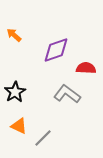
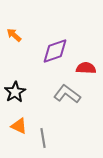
purple diamond: moved 1 px left, 1 px down
gray line: rotated 54 degrees counterclockwise
